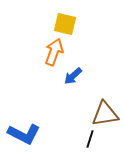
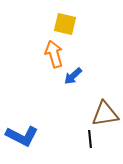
orange arrow: moved 2 px down; rotated 36 degrees counterclockwise
blue L-shape: moved 2 px left, 2 px down
black line: rotated 24 degrees counterclockwise
